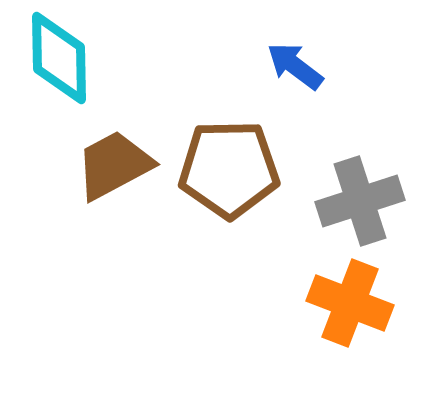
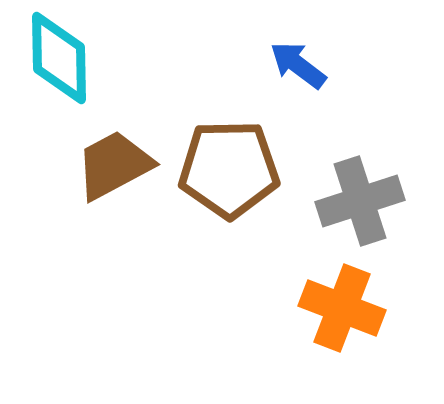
blue arrow: moved 3 px right, 1 px up
orange cross: moved 8 px left, 5 px down
